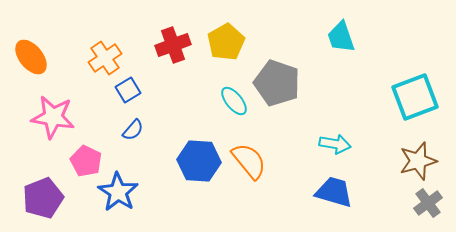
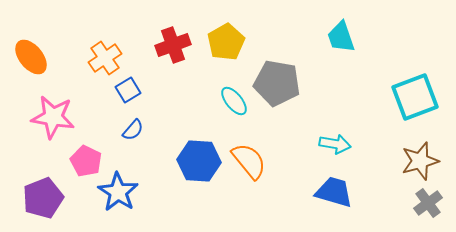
gray pentagon: rotated 9 degrees counterclockwise
brown star: moved 2 px right
